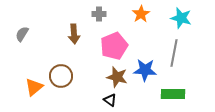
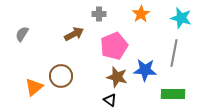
brown arrow: rotated 114 degrees counterclockwise
